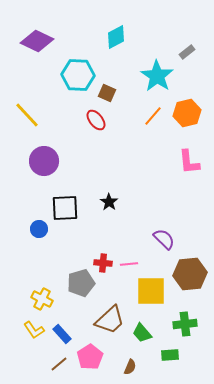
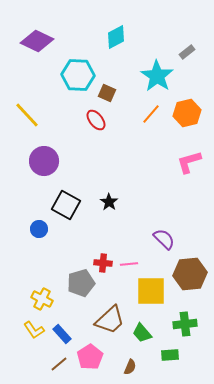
orange line: moved 2 px left, 2 px up
pink L-shape: rotated 80 degrees clockwise
black square: moved 1 px right, 3 px up; rotated 32 degrees clockwise
